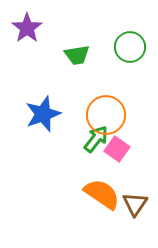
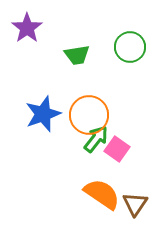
orange circle: moved 17 px left
